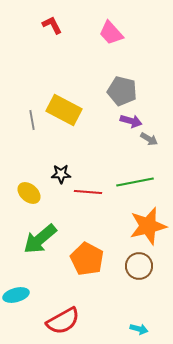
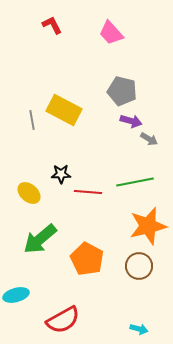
red semicircle: moved 1 px up
